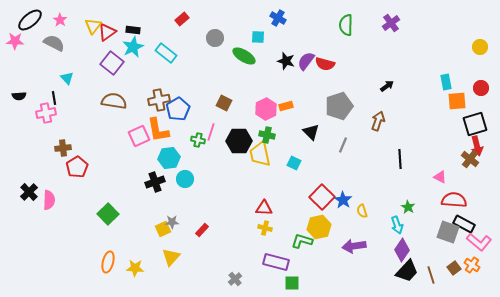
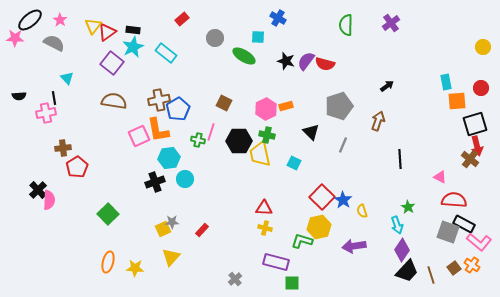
pink star at (15, 41): moved 3 px up
yellow circle at (480, 47): moved 3 px right
black cross at (29, 192): moved 9 px right, 2 px up
